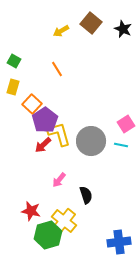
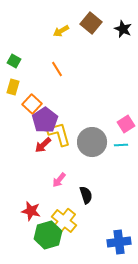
gray circle: moved 1 px right, 1 px down
cyan line: rotated 16 degrees counterclockwise
